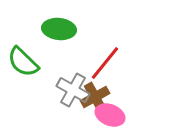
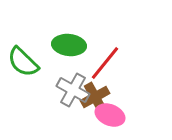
green ellipse: moved 10 px right, 16 px down
